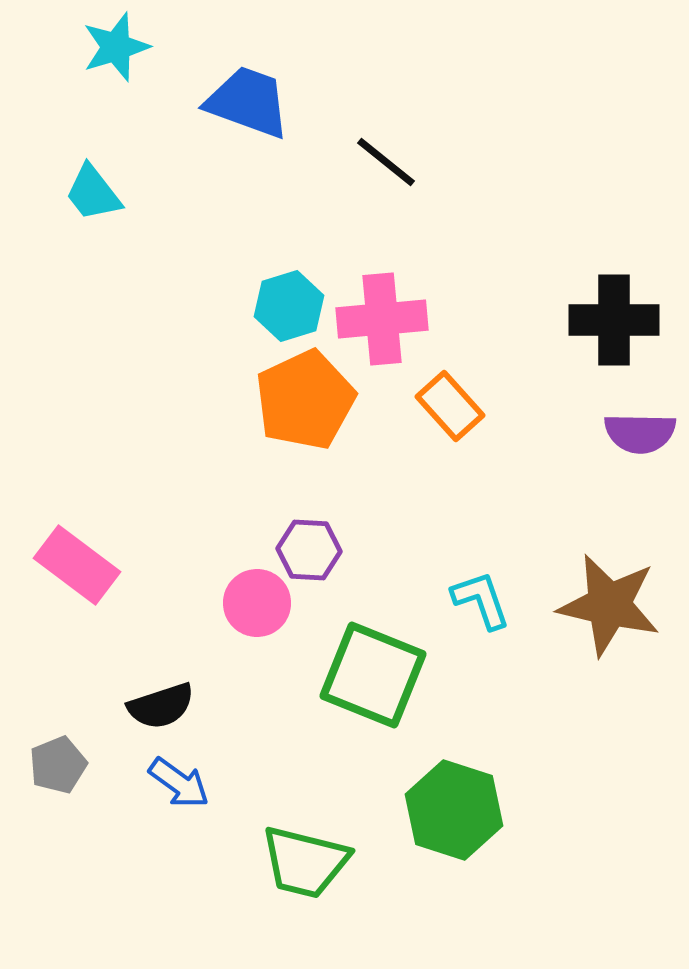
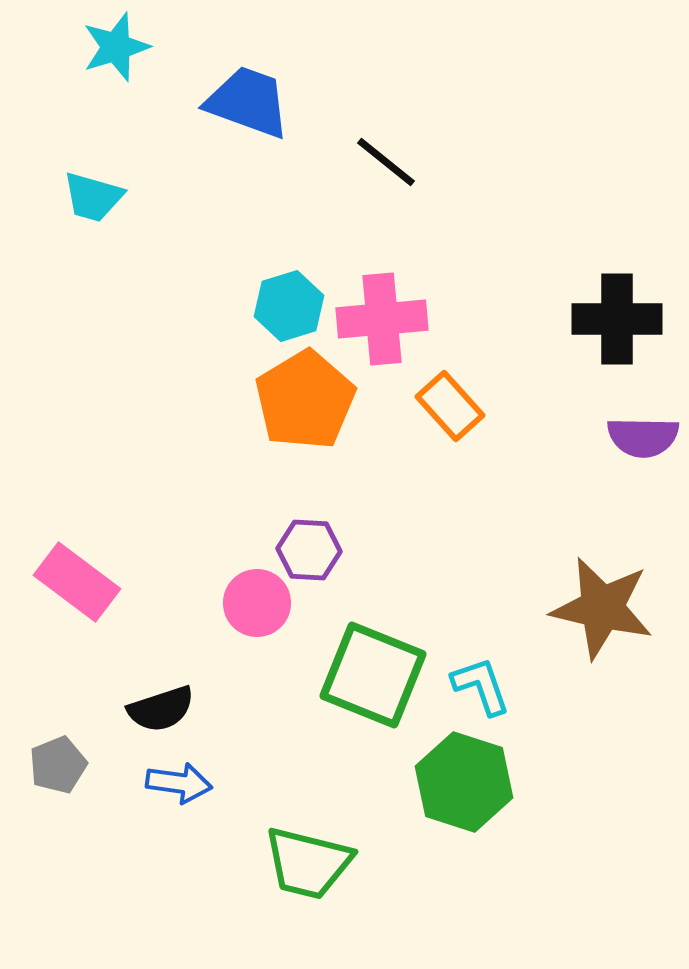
cyan trapezoid: moved 4 px down; rotated 36 degrees counterclockwise
black cross: moved 3 px right, 1 px up
orange pentagon: rotated 6 degrees counterclockwise
purple semicircle: moved 3 px right, 4 px down
pink rectangle: moved 17 px down
cyan L-shape: moved 86 px down
brown star: moved 7 px left, 3 px down
black semicircle: moved 3 px down
blue arrow: rotated 28 degrees counterclockwise
green hexagon: moved 10 px right, 28 px up
green trapezoid: moved 3 px right, 1 px down
